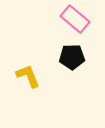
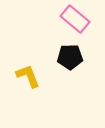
black pentagon: moved 2 px left
